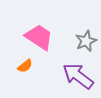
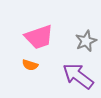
pink trapezoid: rotated 128 degrees clockwise
orange semicircle: moved 5 px right, 1 px up; rotated 56 degrees clockwise
